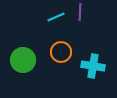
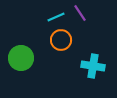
purple line: moved 1 px down; rotated 36 degrees counterclockwise
orange circle: moved 12 px up
green circle: moved 2 px left, 2 px up
